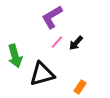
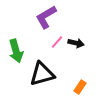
purple L-shape: moved 6 px left
black arrow: rotated 119 degrees counterclockwise
green arrow: moved 1 px right, 5 px up
